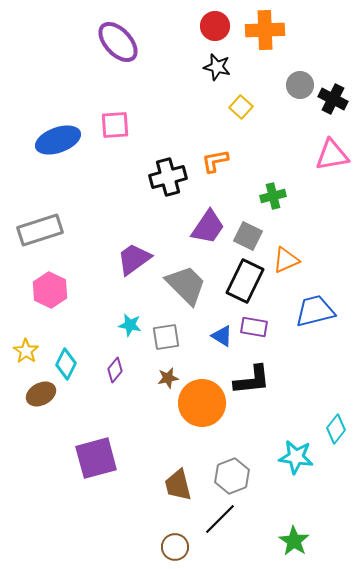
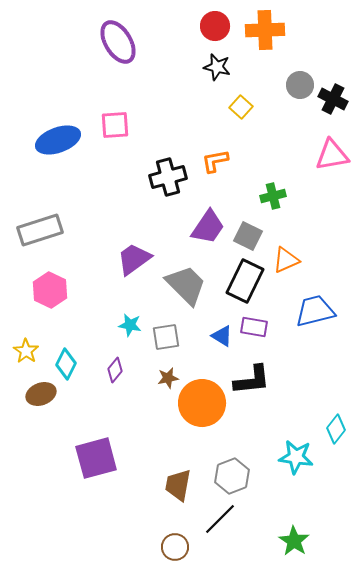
purple ellipse at (118, 42): rotated 12 degrees clockwise
brown ellipse at (41, 394): rotated 8 degrees clockwise
brown trapezoid at (178, 485): rotated 24 degrees clockwise
